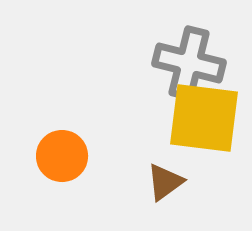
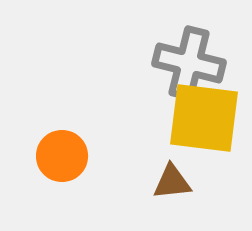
brown triangle: moved 7 px right; rotated 30 degrees clockwise
